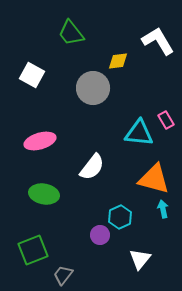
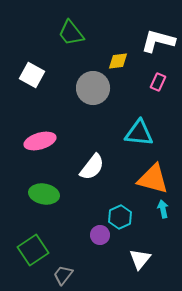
white L-shape: rotated 44 degrees counterclockwise
pink rectangle: moved 8 px left, 38 px up; rotated 54 degrees clockwise
orange triangle: moved 1 px left
green square: rotated 12 degrees counterclockwise
